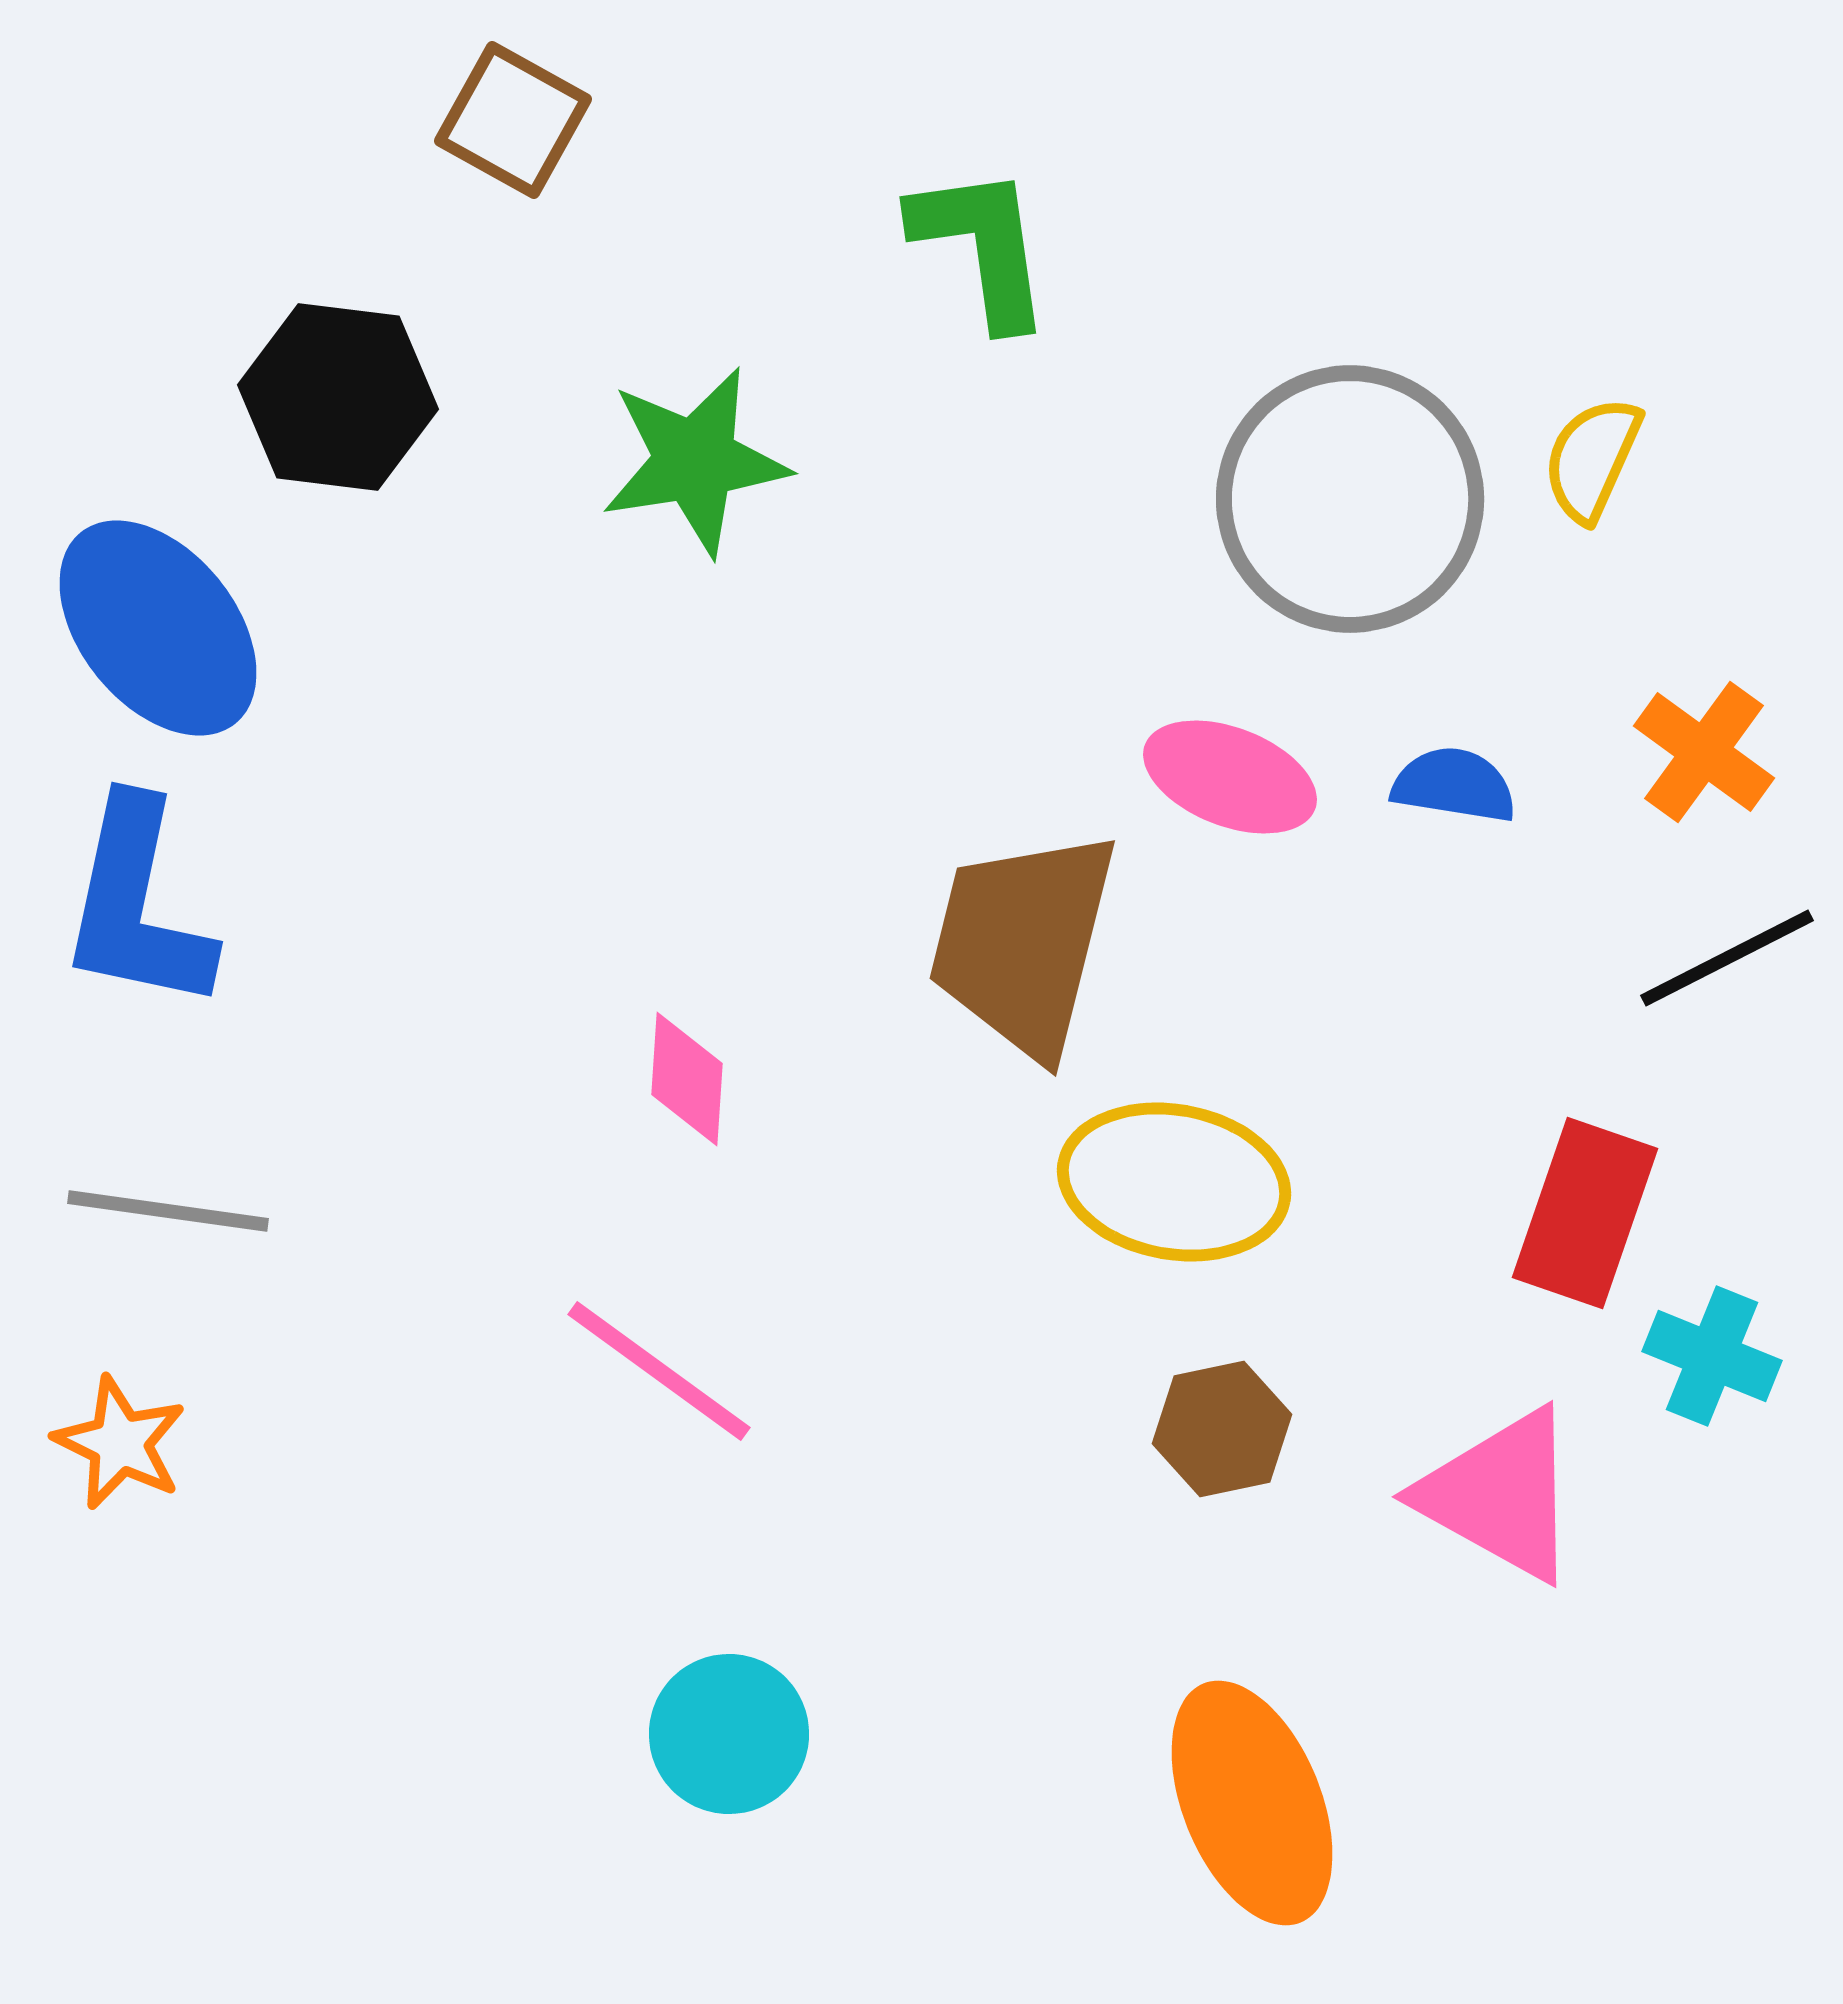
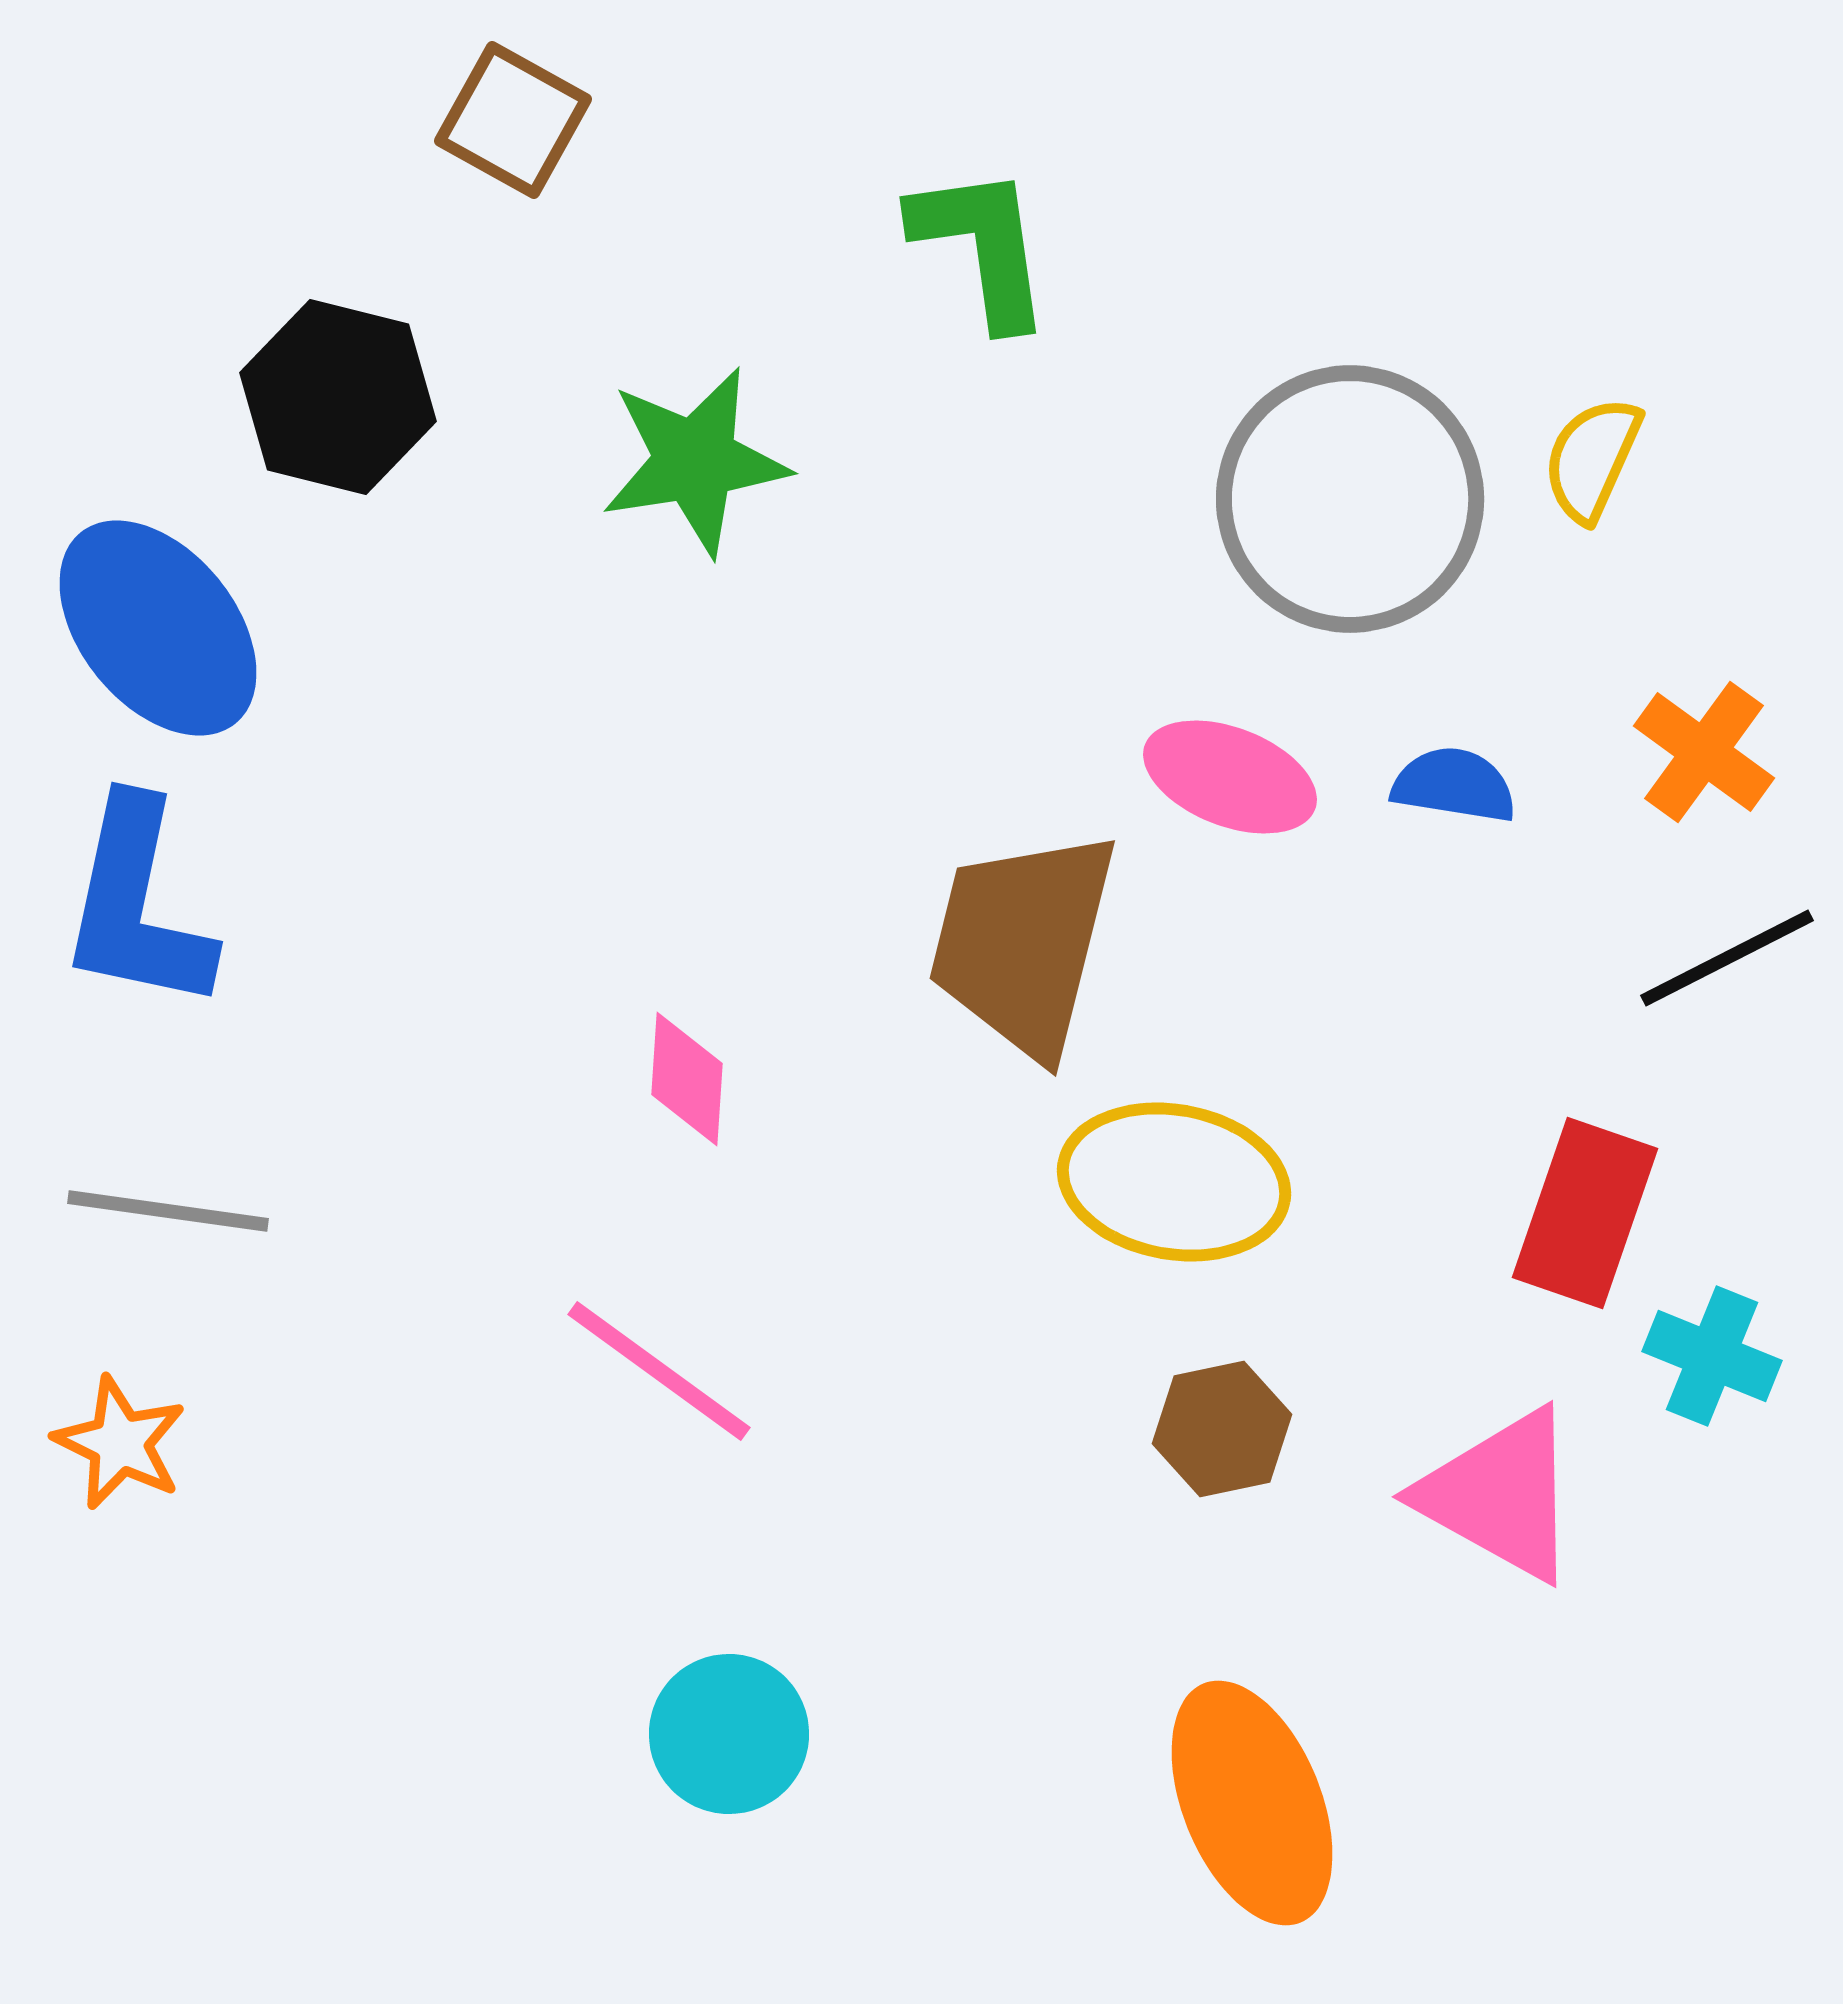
black hexagon: rotated 7 degrees clockwise
